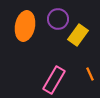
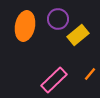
yellow rectangle: rotated 15 degrees clockwise
orange line: rotated 64 degrees clockwise
pink rectangle: rotated 16 degrees clockwise
